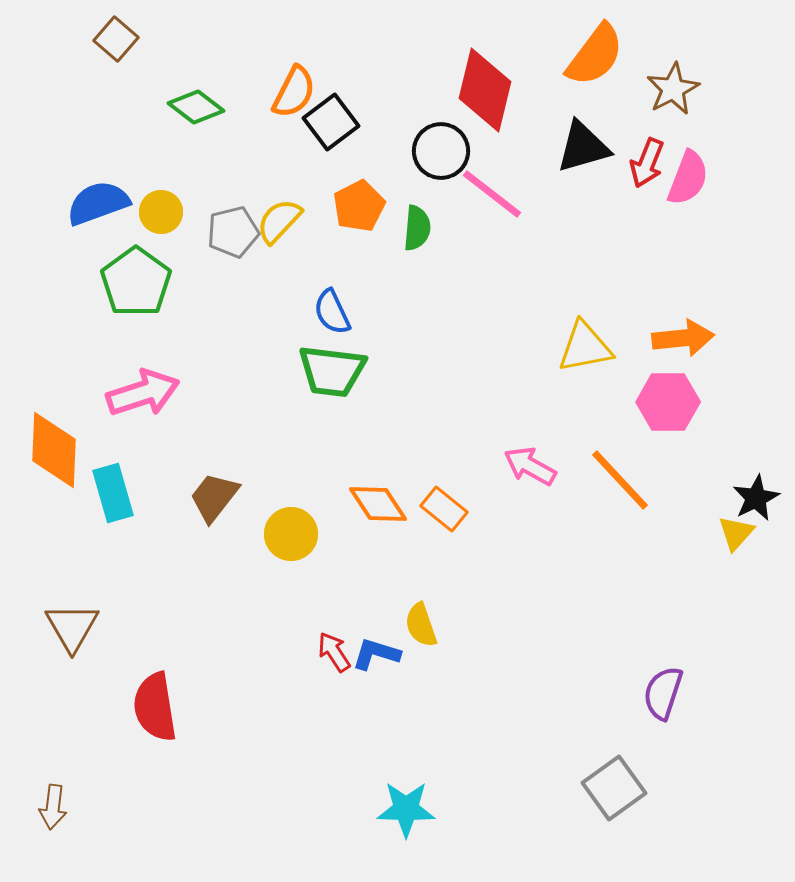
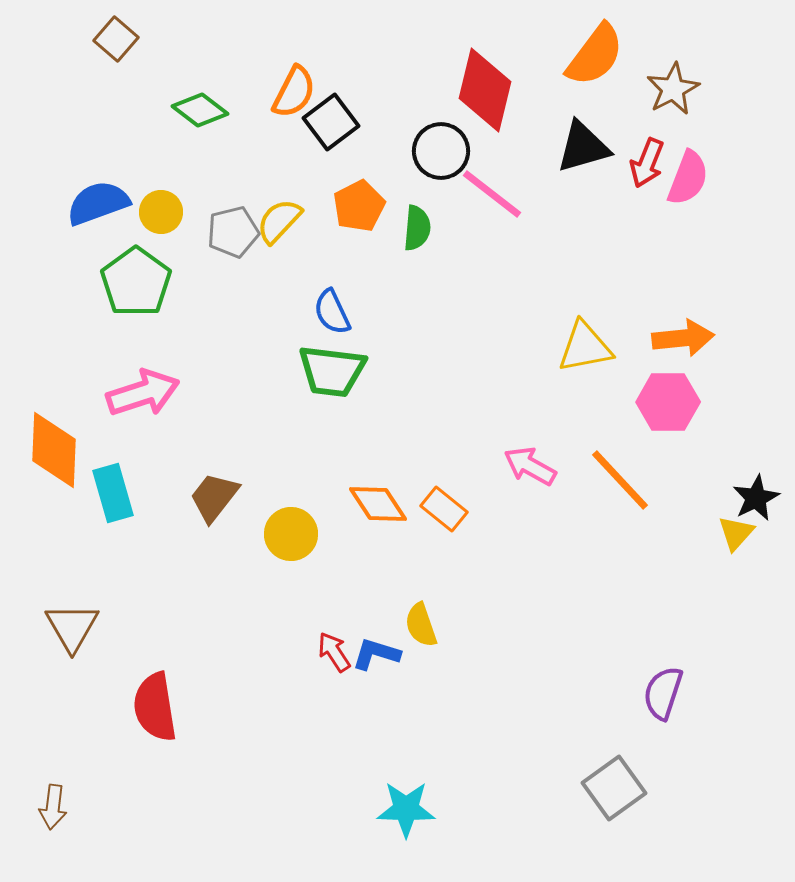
green diamond at (196, 107): moved 4 px right, 3 px down
